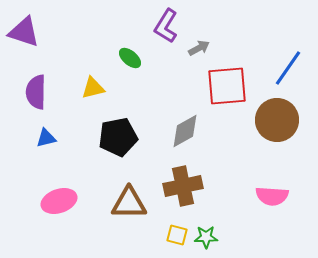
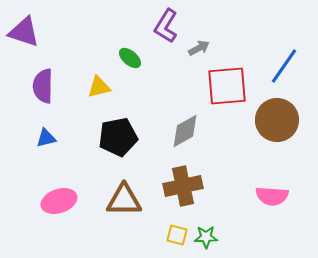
blue line: moved 4 px left, 2 px up
yellow triangle: moved 6 px right, 1 px up
purple semicircle: moved 7 px right, 6 px up
brown triangle: moved 5 px left, 3 px up
